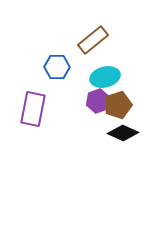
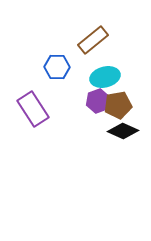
brown pentagon: rotated 8 degrees clockwise
purple rectangle: rotated 44 degrees counterclockwise
black diamond: moved 2 px up
